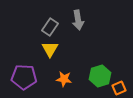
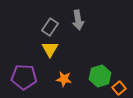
orange square: rotated 16 degrees counterclockwise
